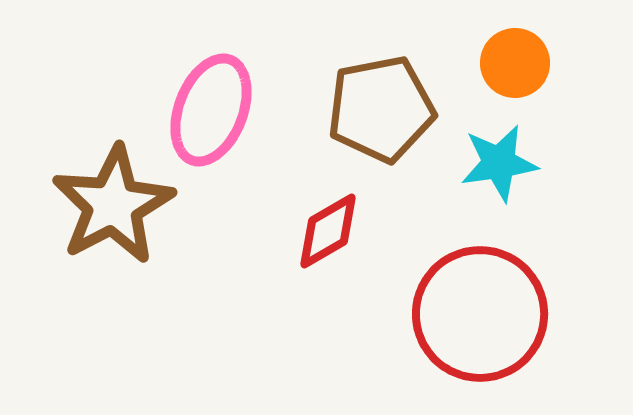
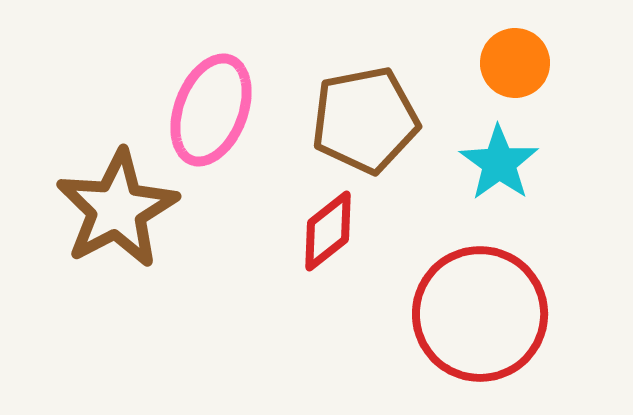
brown pentagon: moved 16 px left, 11 px down
cyan star: rotated 28 degrees counterclockwise
brown star: moved 4 px right, 4 px down
red diamond: rotated 8 degrees counterclockwise
